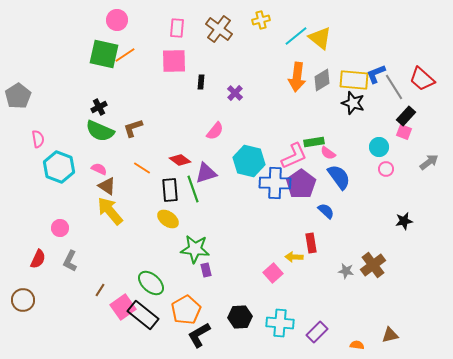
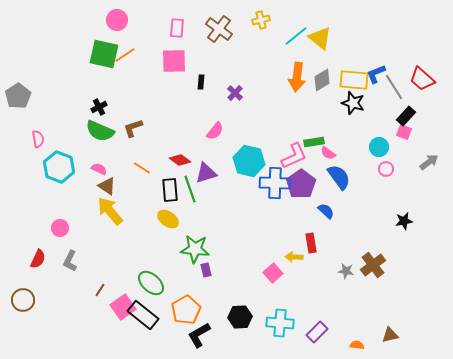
green line at (193, 189): moved 3 px left
